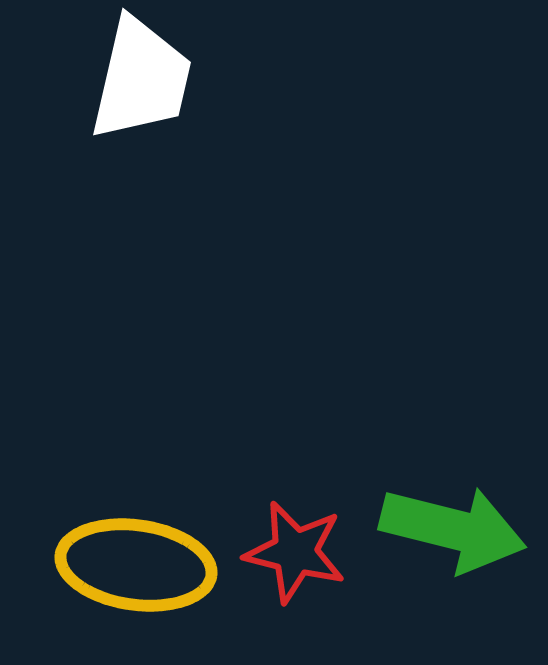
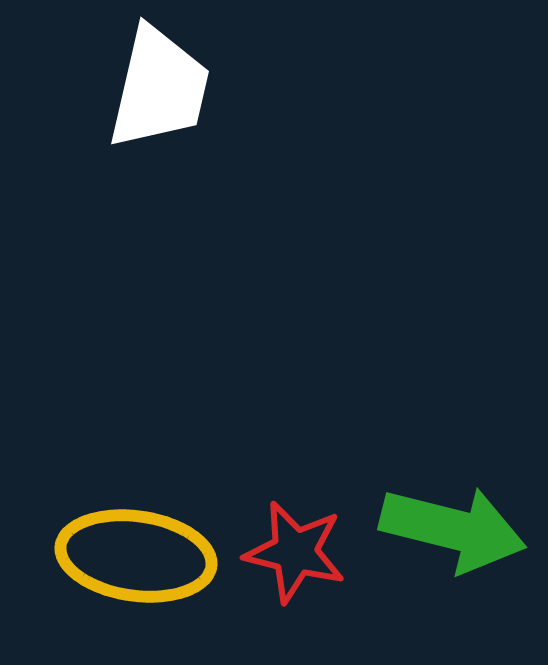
white trapezoid: moved 18 px right, 9 px down
yellow ellipse: moved 9 px up
